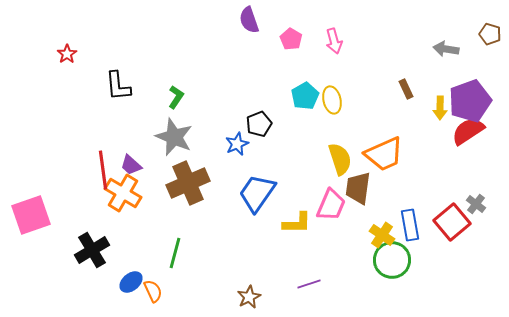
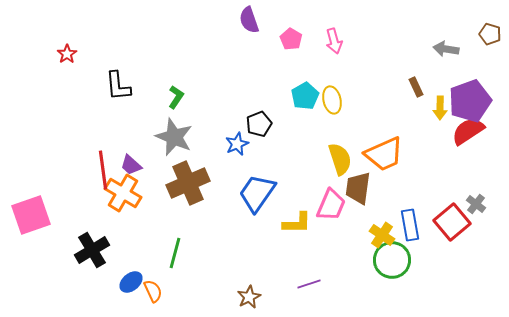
brown rectangle: moved 10 px right, 2 px up
